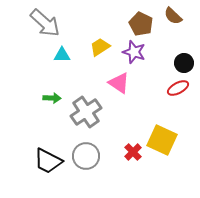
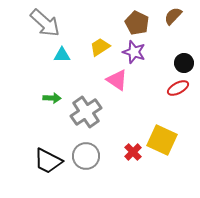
brown semicircle: rotated 90 degrees clockwise
brown pentagon: moved 4 px left, 1 px up
pink triangle: moved 2 px left, 3 px up
